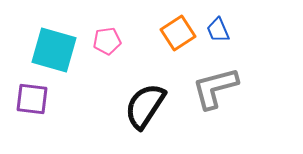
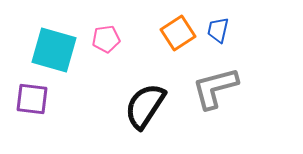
blue trapezoid: rotated 36 degrees clockwise
pink pentagon: moved 1 px left, 2 px up
